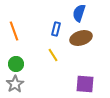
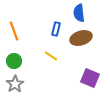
blue semicircle: rotated 24 degrees counterclockwise
yellow line: moved 2 px left, 1 px down; rotated 24 degrees counterclockwise
green circle: moved 2 px left, 3 px up
purple square: moved 5 px right, 6 px up; rotated 18 degrees clockwise
